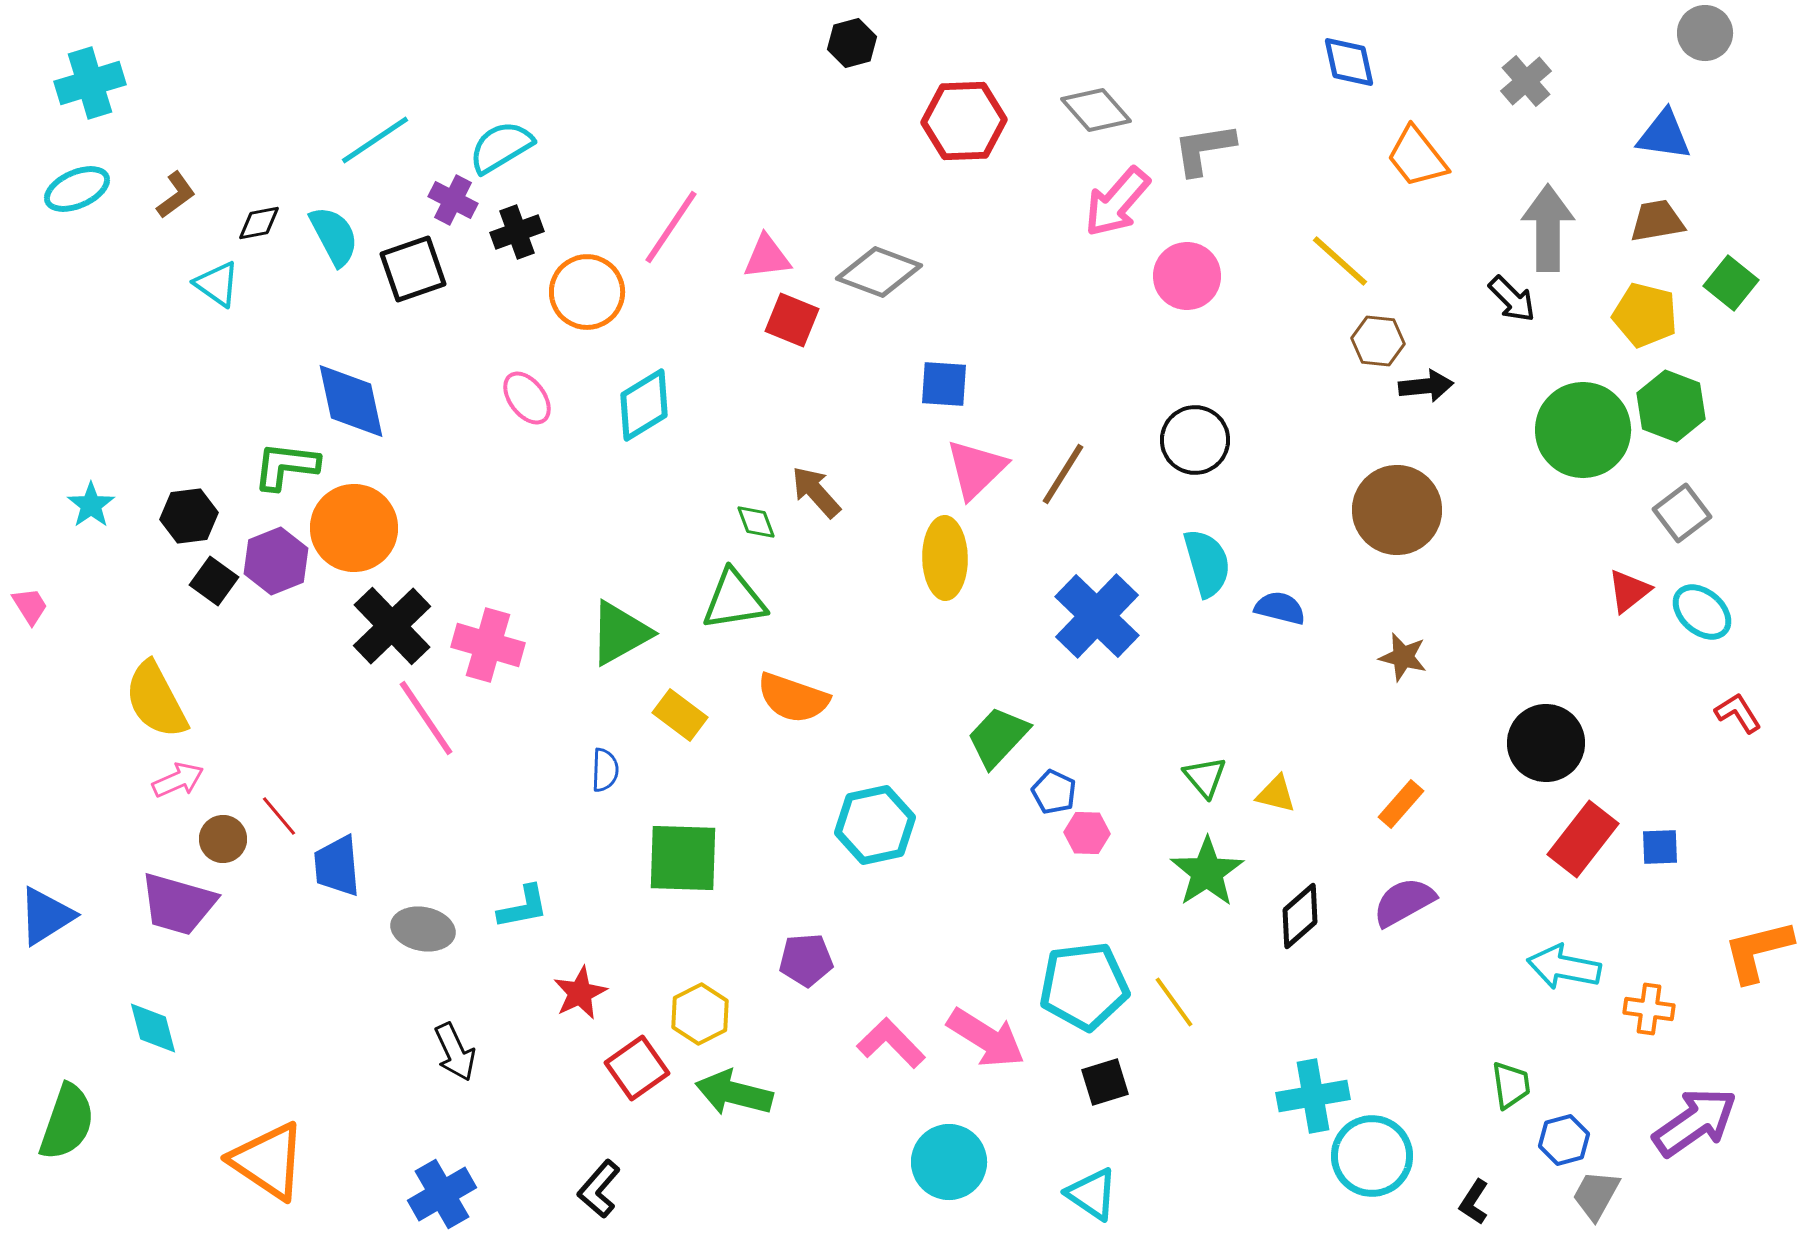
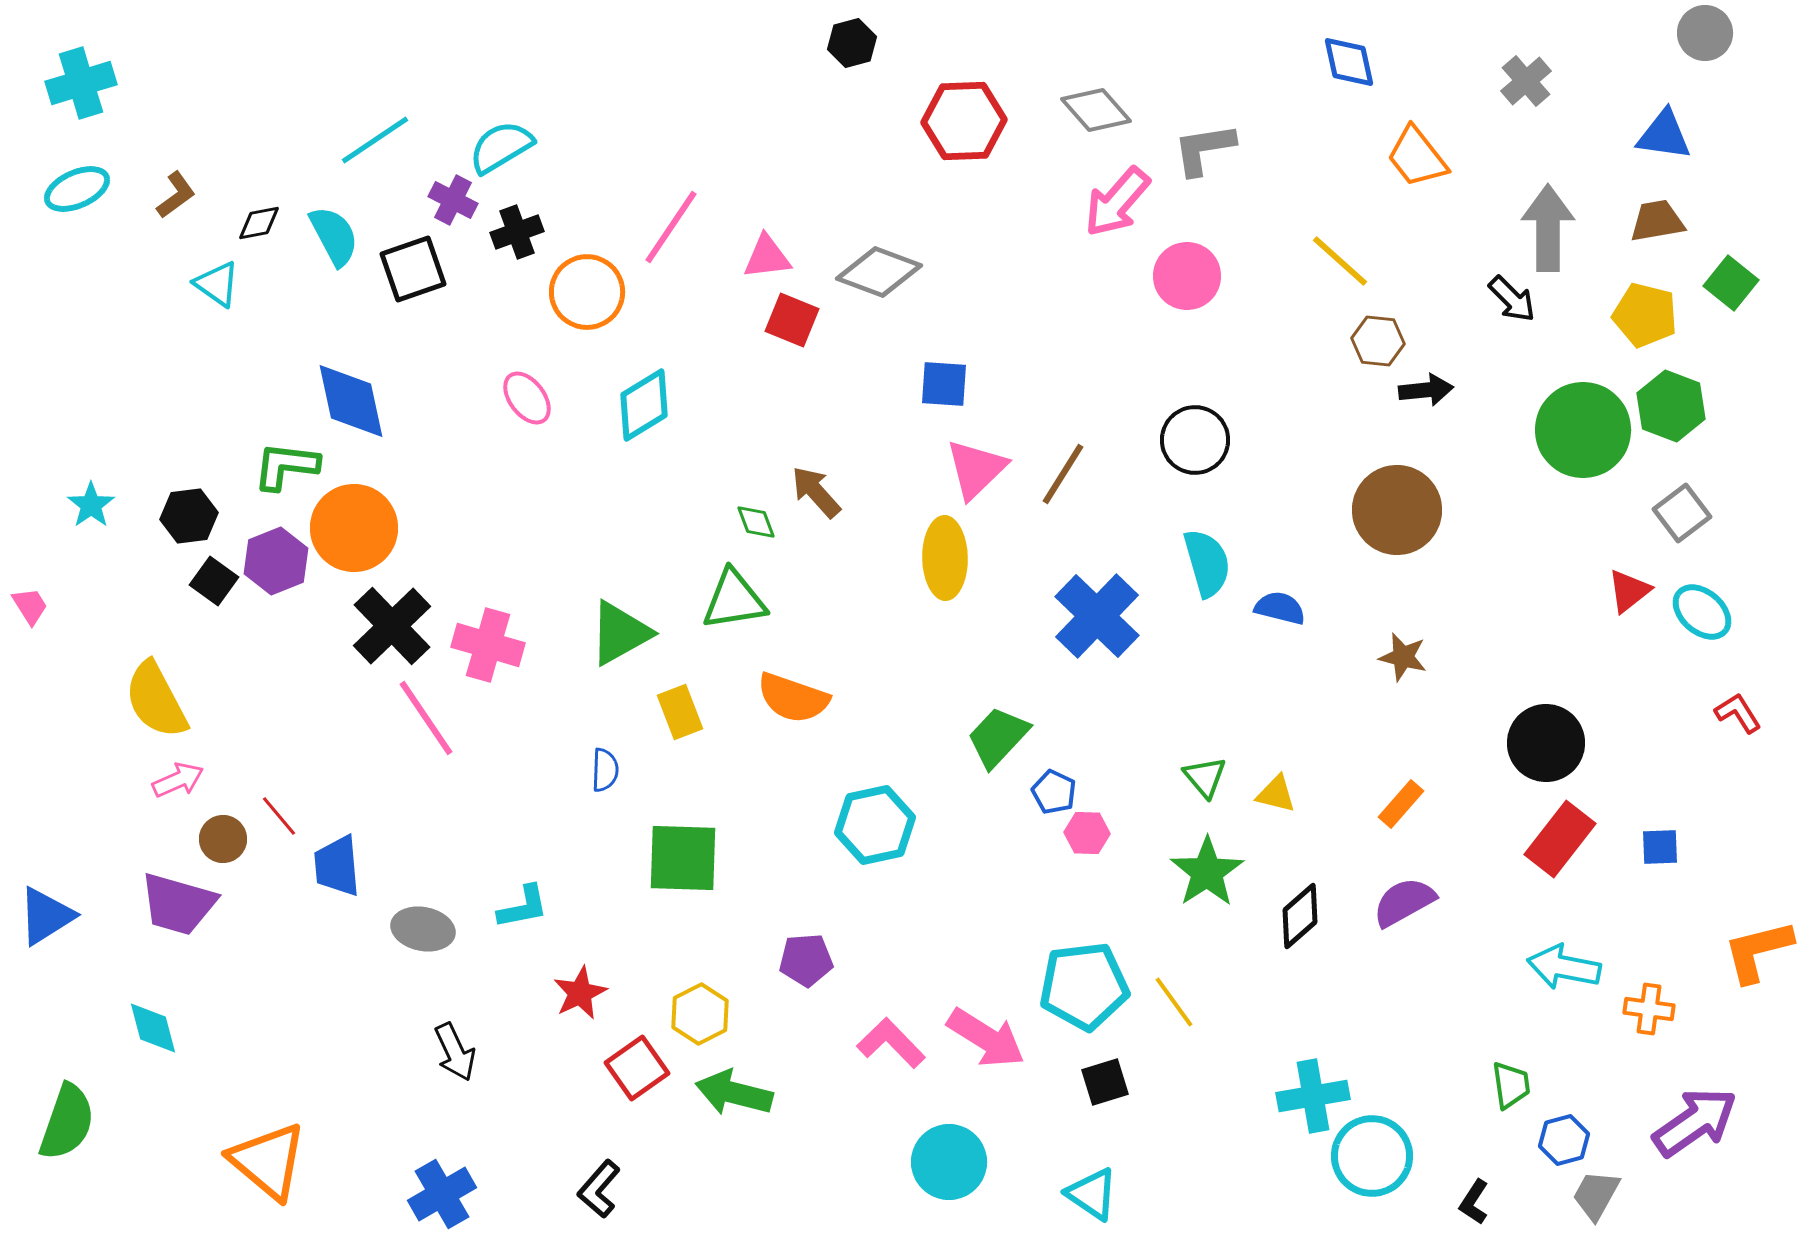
cyan cross at (90, 83): moved 9 px left
black arrow at (1426, 386): moved 4 px down
yellow rectangle at (680, 715): moved 3 px up; rotated 32 degrees clockwise
red rectangle at (1583, 839): moved 23 px left
orange triangle at (268, 1161): rotated 6 degrees clockwise
